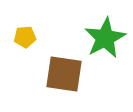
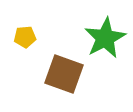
brown square: rotated 12 degrees clockwise
